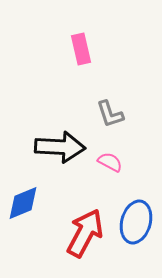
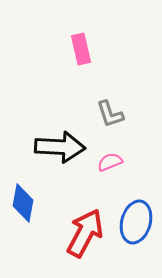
pink semicircle: rotated 50 degrees counterclockwise
blue diamond: rotated 57 degrees counterclockwise
